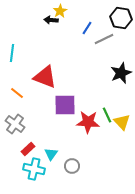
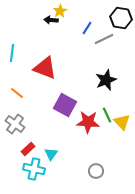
black star: moved 15 px left, 7 px down
red triangle: moved 9 px up
purple square: rotated 30 degrees clockwise
gray circle: moved 24 px right, 5 px down
